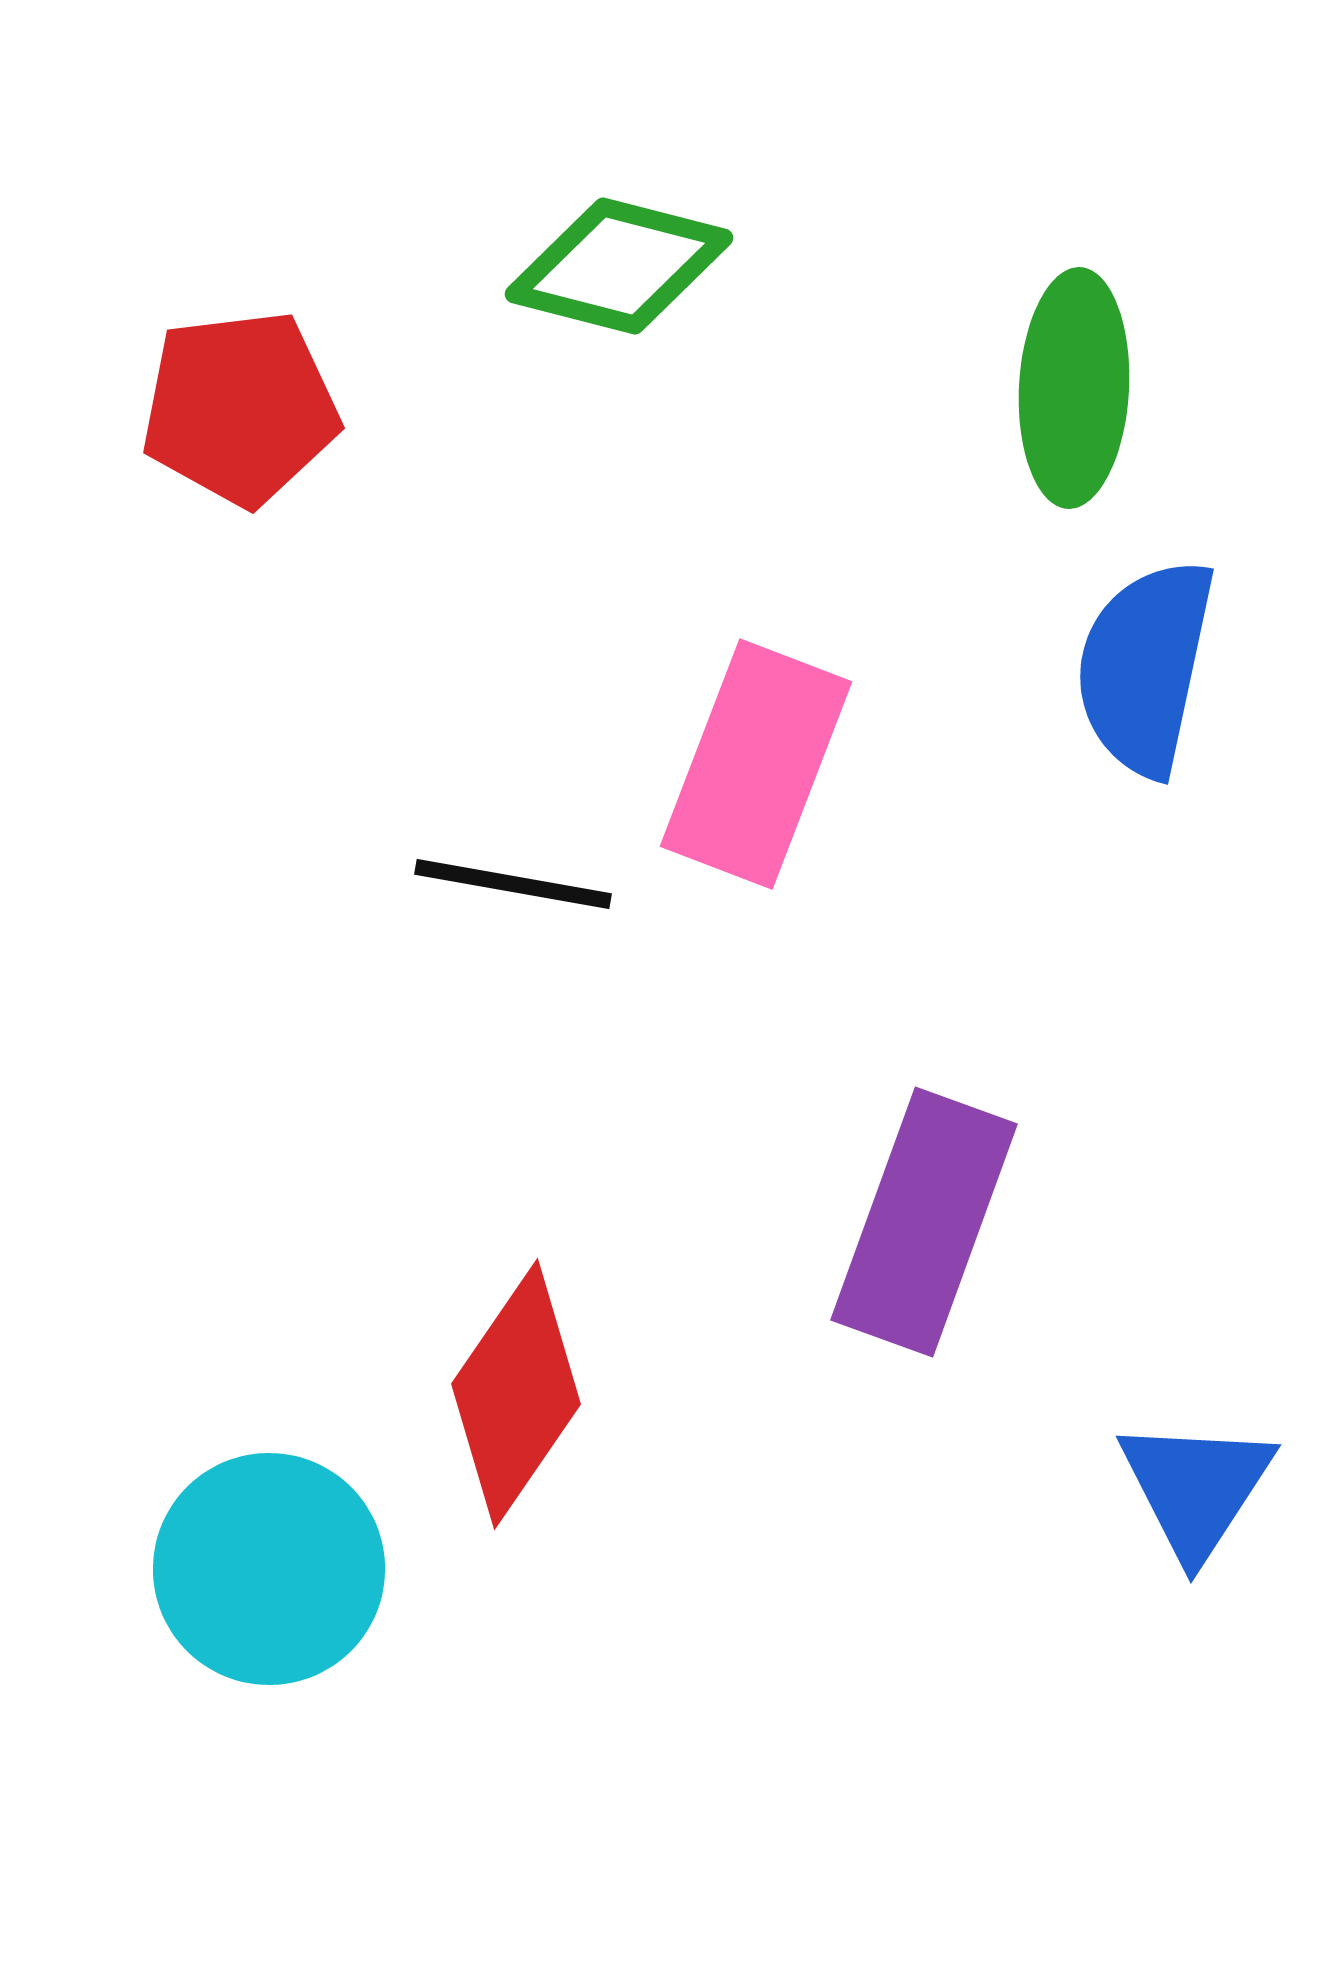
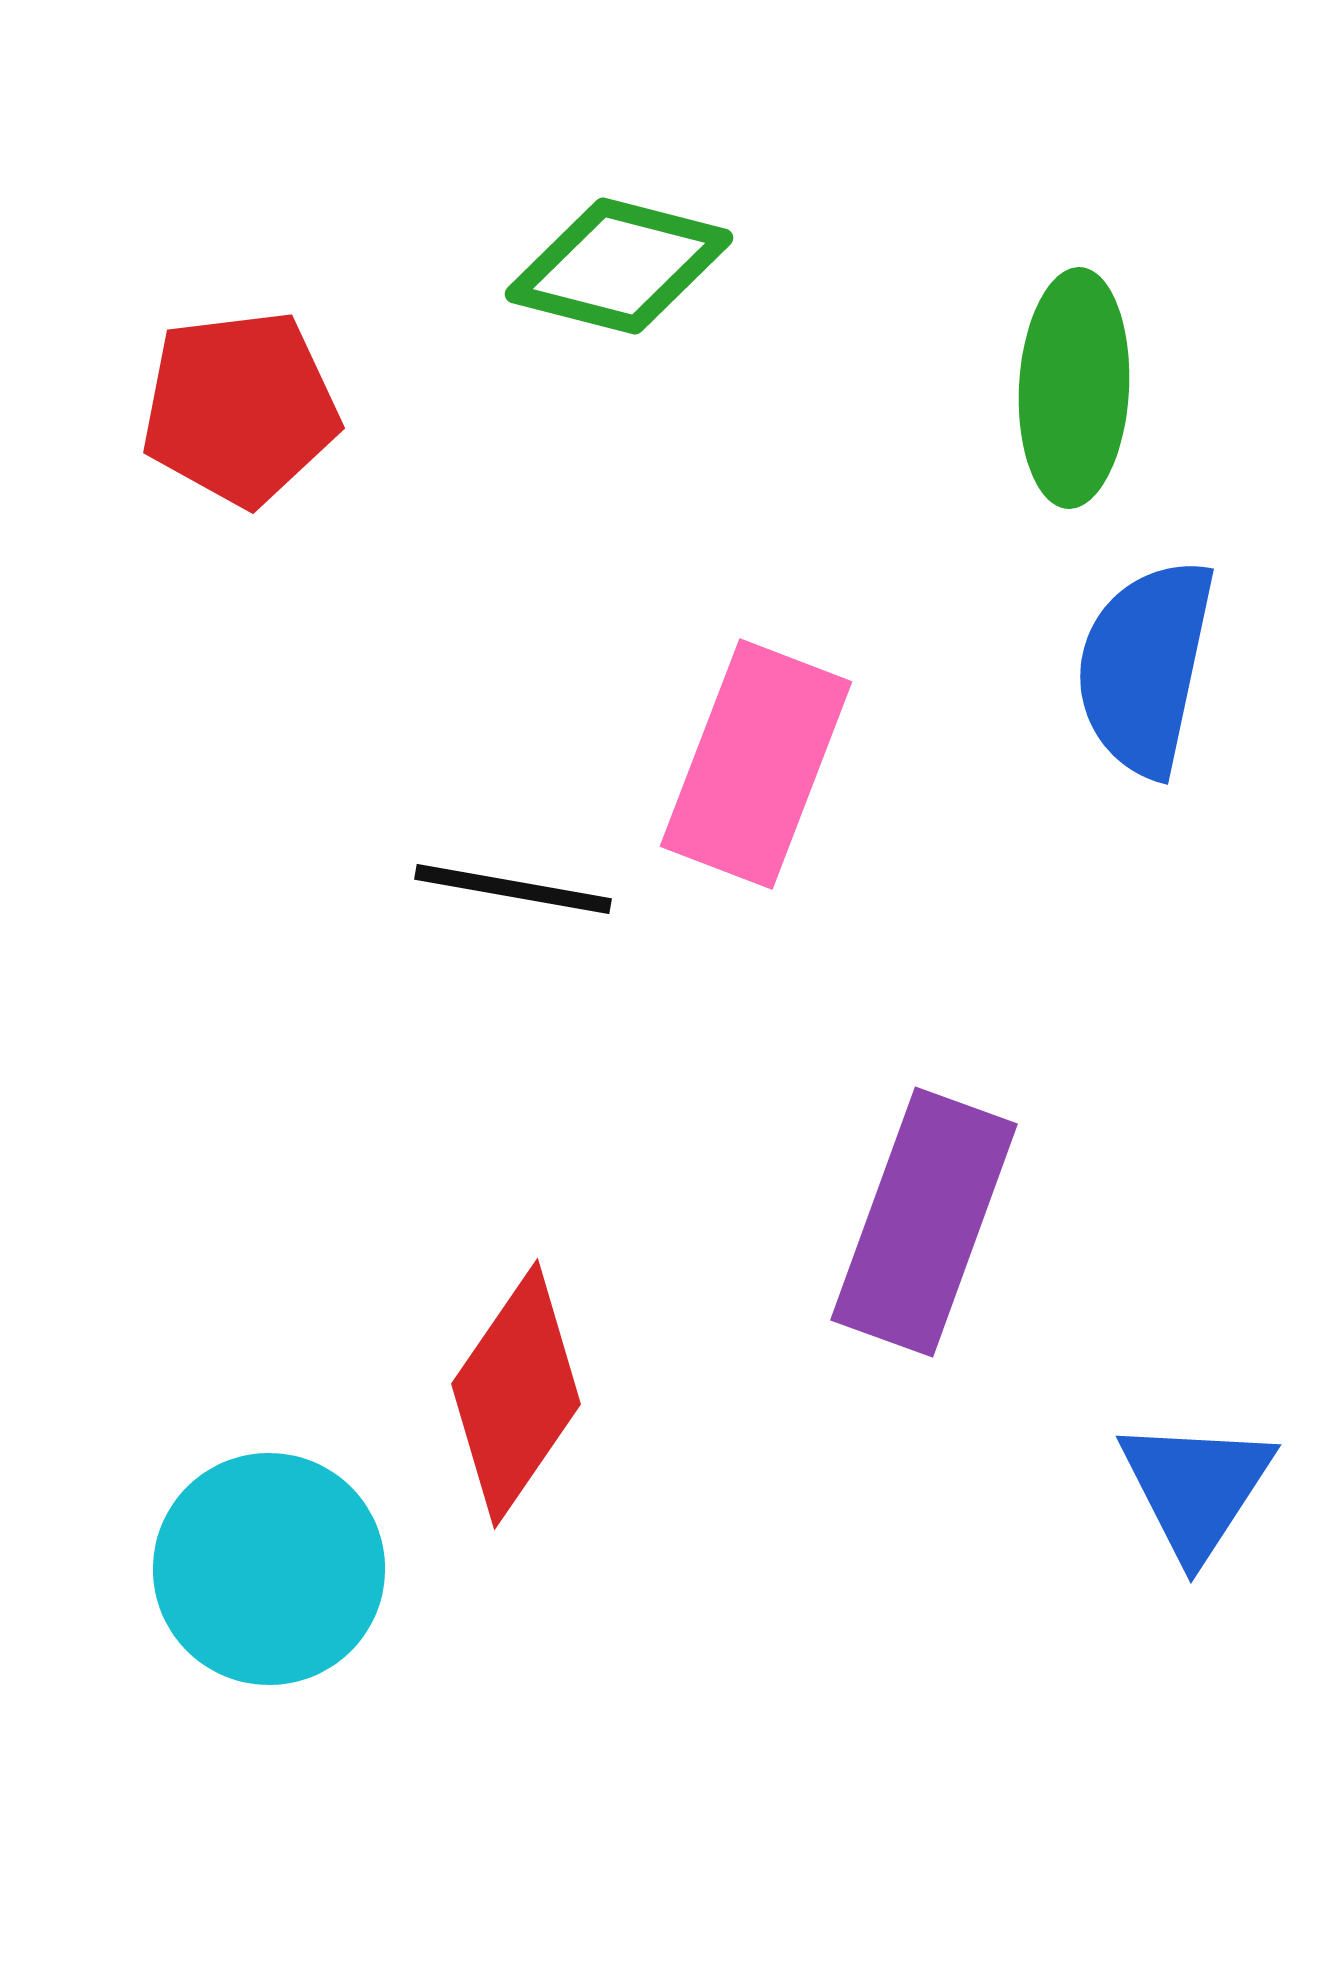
black line: moved 5 px down
